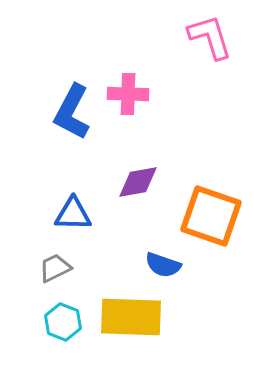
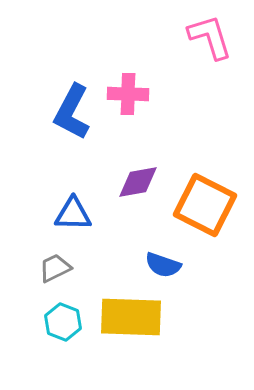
orange square: moved 6 px left, 11 px up; rotated 8 degrees clockwise
